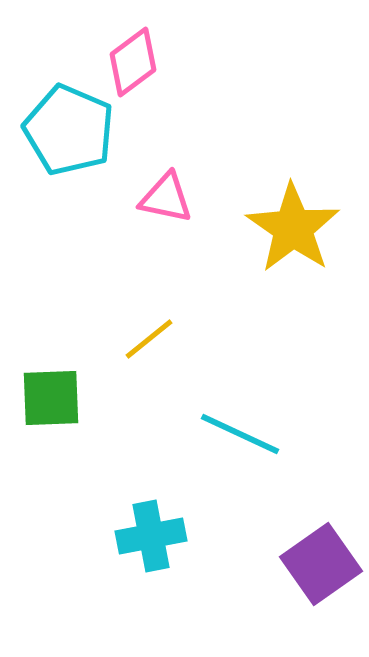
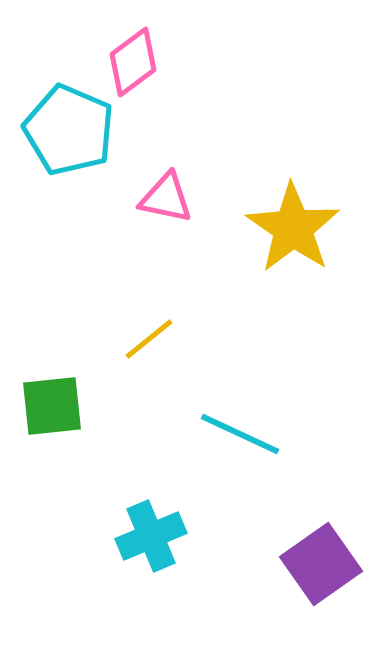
green square: moved 1 px right, 8 px down; rotated 4 degrees counterclockwise
cyan cross: rotated 12 degrees counterclockwise
